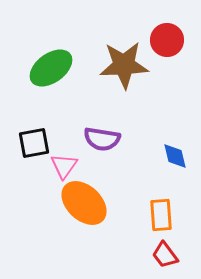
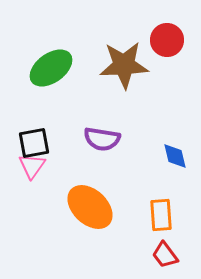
pink triangle: moved 32 px left
orange ellipse: moved 6 px right, 4 px down
